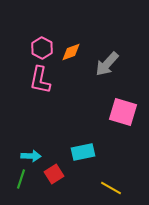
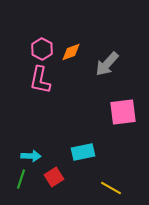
pink hexagon: moved 1 px down
pink square: rotated 24 degrees counterclockwise
red square: moved 3 px down
